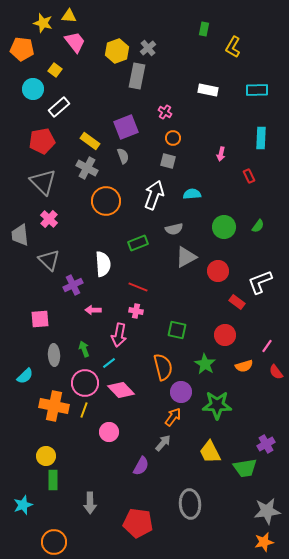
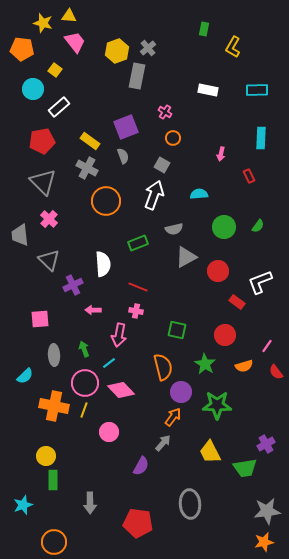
gray square at (168, 161): moved 6 px left, 4 px down; rotated 14 degrees clockwise
cyan semicircle at (192, 194): moved 7 px right
